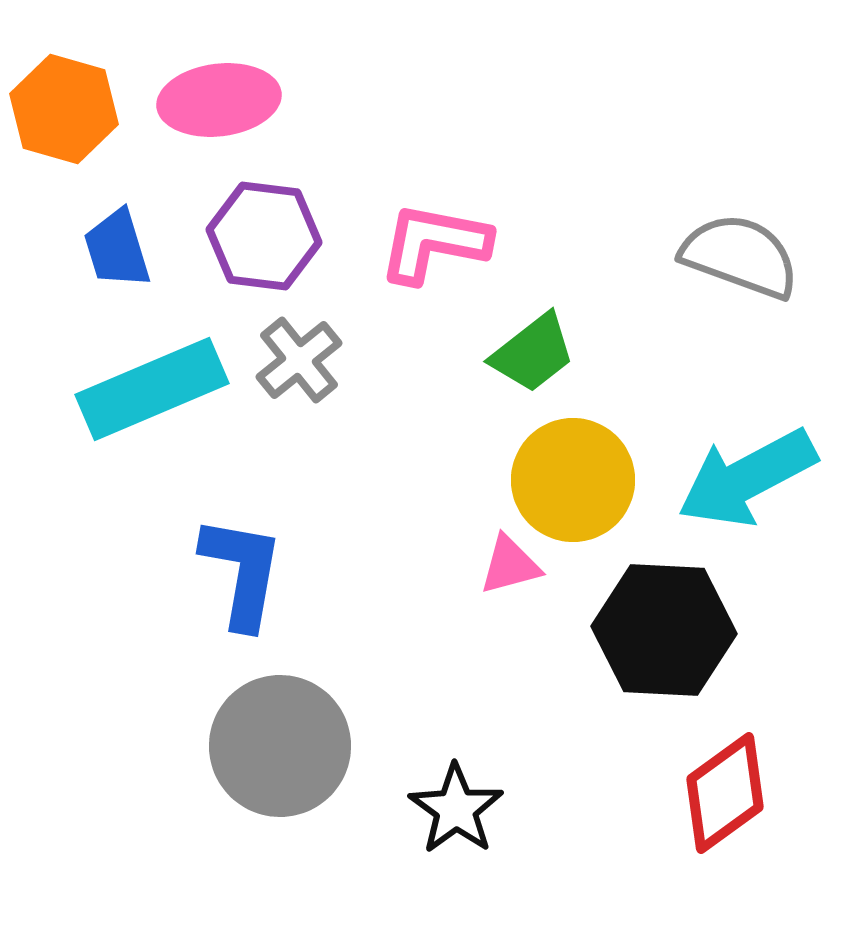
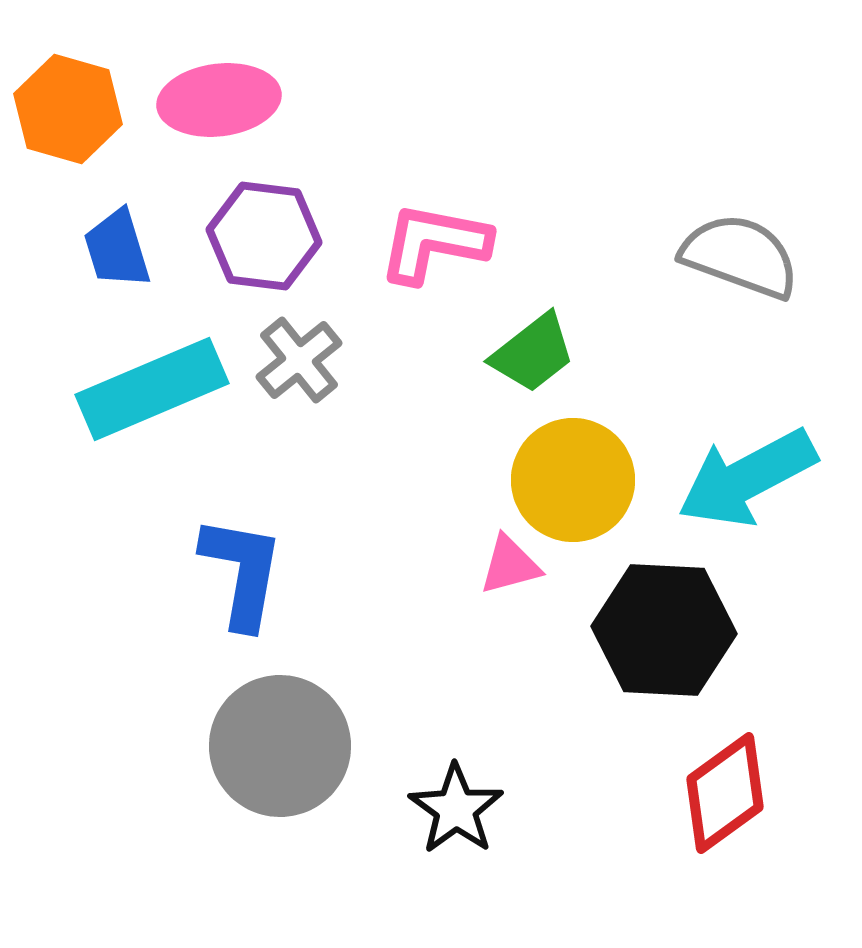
orange hexagon: moved 4 px right
